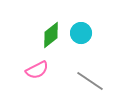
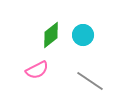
cyan circle: moved 2 px right, 2 px down
